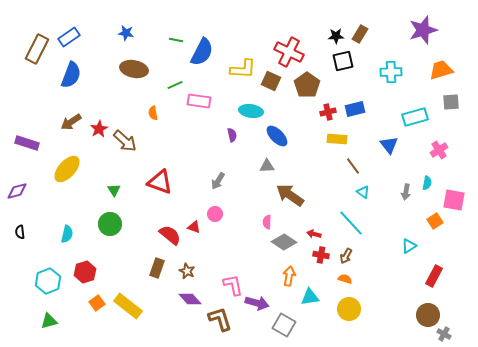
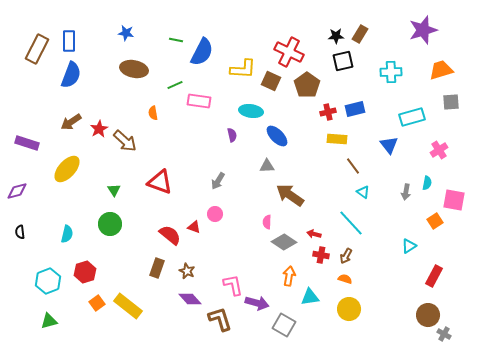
blue rectangle at (69, 37): moved 4 px down; rotated 55 degrees counterclockwise
cyan rectangle at (415, 117): moved 3 px left
